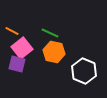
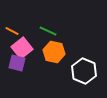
green line: moved 2 px left, 2 px up
purple square: moved 1 px up
